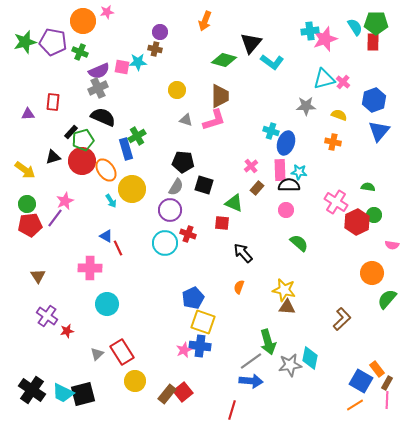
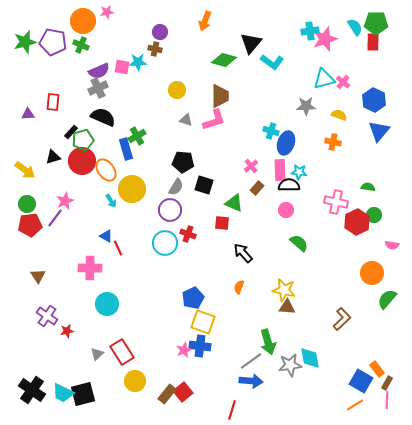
green cross at (80, 52): moved 1 px right, 7 px up
blue hexagon at (374, 100): rotated 15 degrees counterclockwise
pink cross at (336, 202): rotated 20 degrees counterclockwise
cyan diamond at (310, 358): rotated 20 degrees counterclockwise
